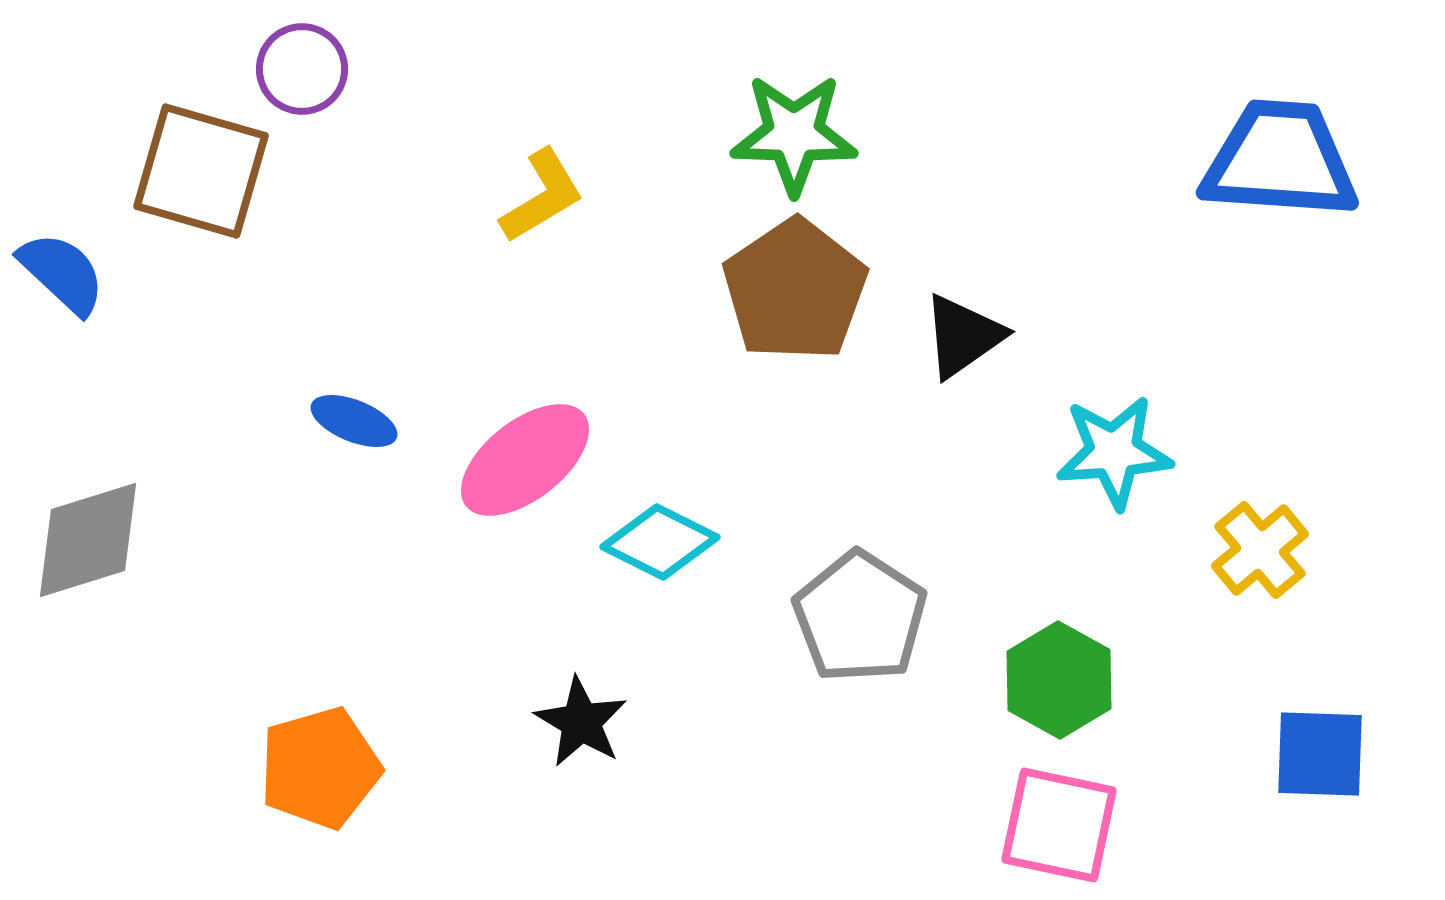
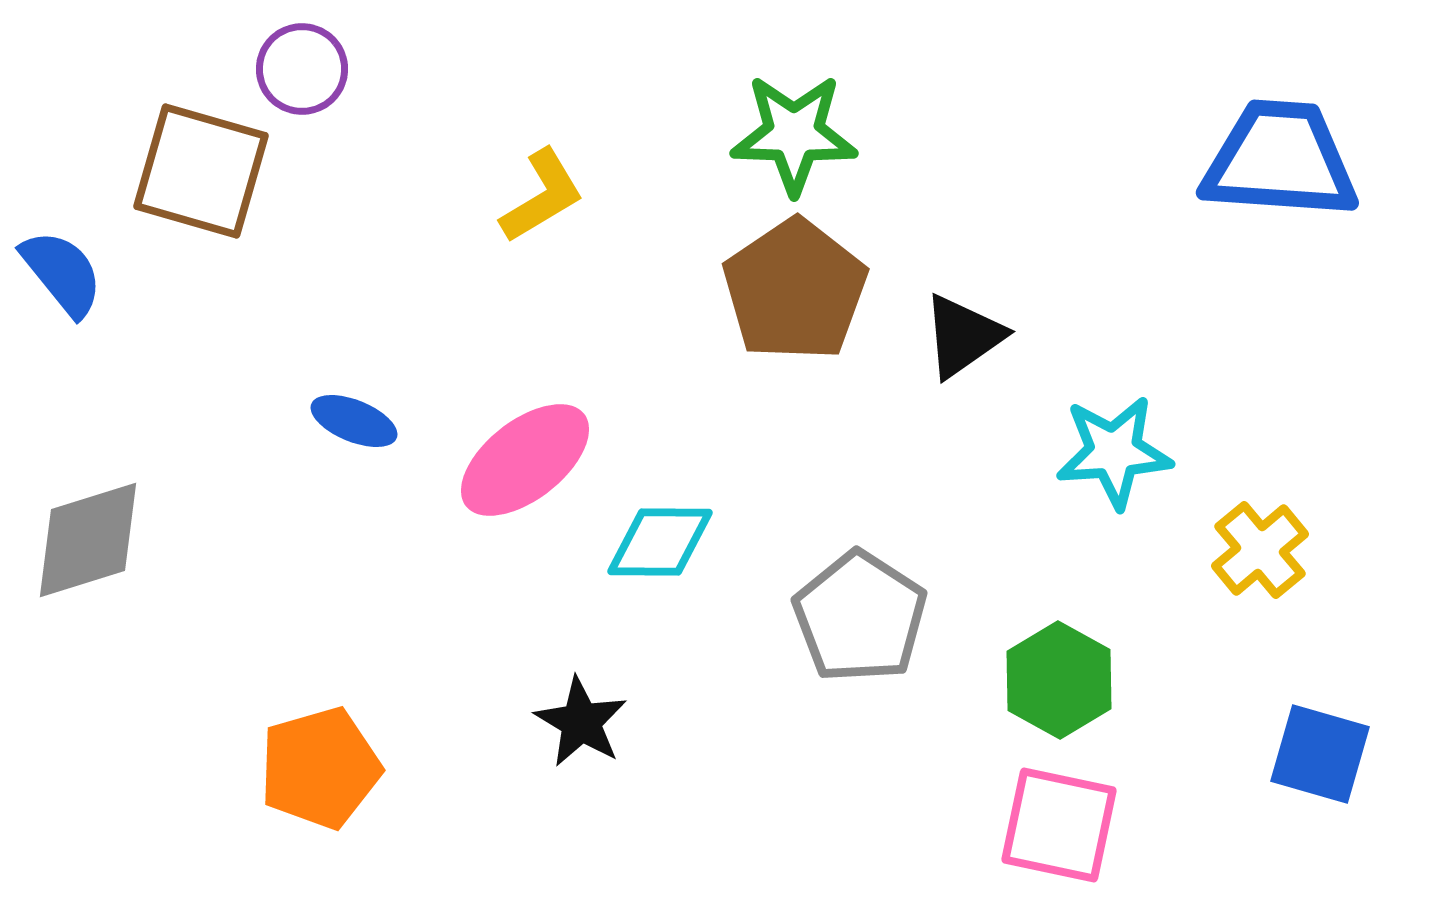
blue semicircle: rotated 8 degrees clockwise
cyan diamond: rotated 26 degrees counterclockwise
blue square: rotated 14 degrees clockwise
